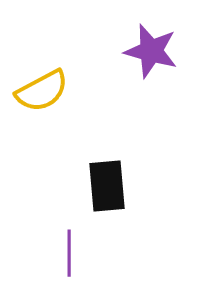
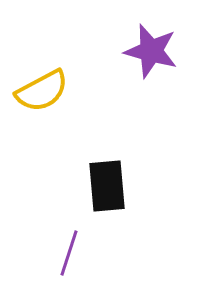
purple line: rotated 18 degrees clockwise
